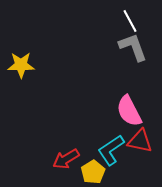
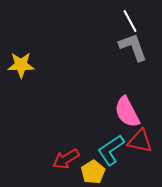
pink semicircle: moved 2 px left, 1 px down
